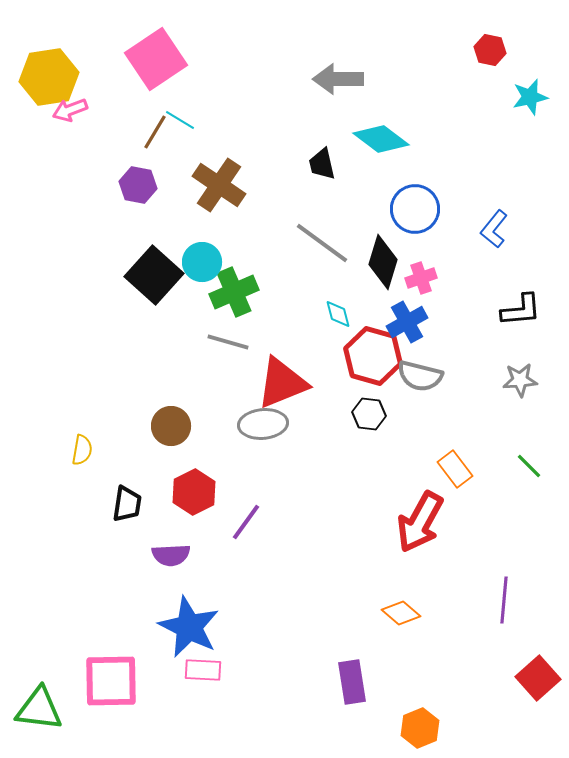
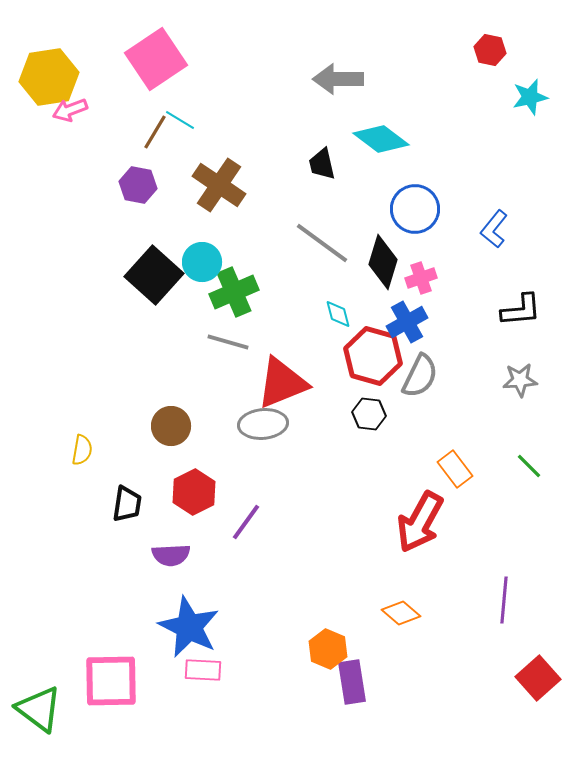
gray semicircle at (420, 376): rotated 78 degrees counterclockwise
green triangle at (39, 709): rotated 30 degrees clockwise
orange hexagon at (420, 728): moved 92 px left, 79 px up; rotated 15 degrees counterclockwise
